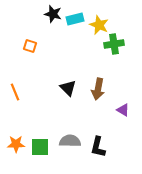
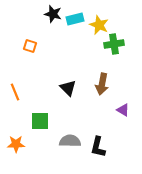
brown arrow: moved 4 px right, 5 px up
green square: moved 26 px up
